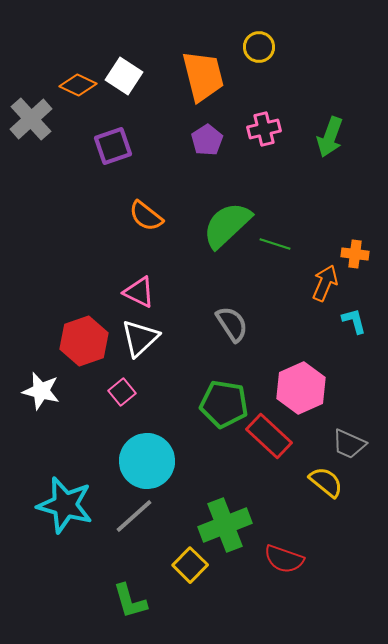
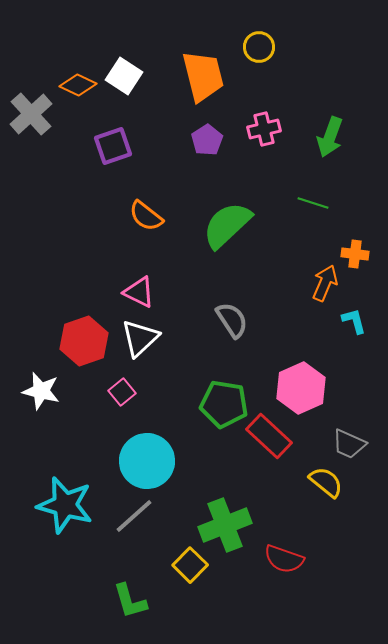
gray cross: moved 5 px up
green line: moved 38 px right, 41 px up
gray semicircle: moved 4 px up
